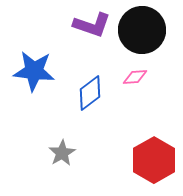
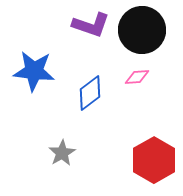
purple L-shape: moved 1 px left
pink diamond: moved 2 px right
